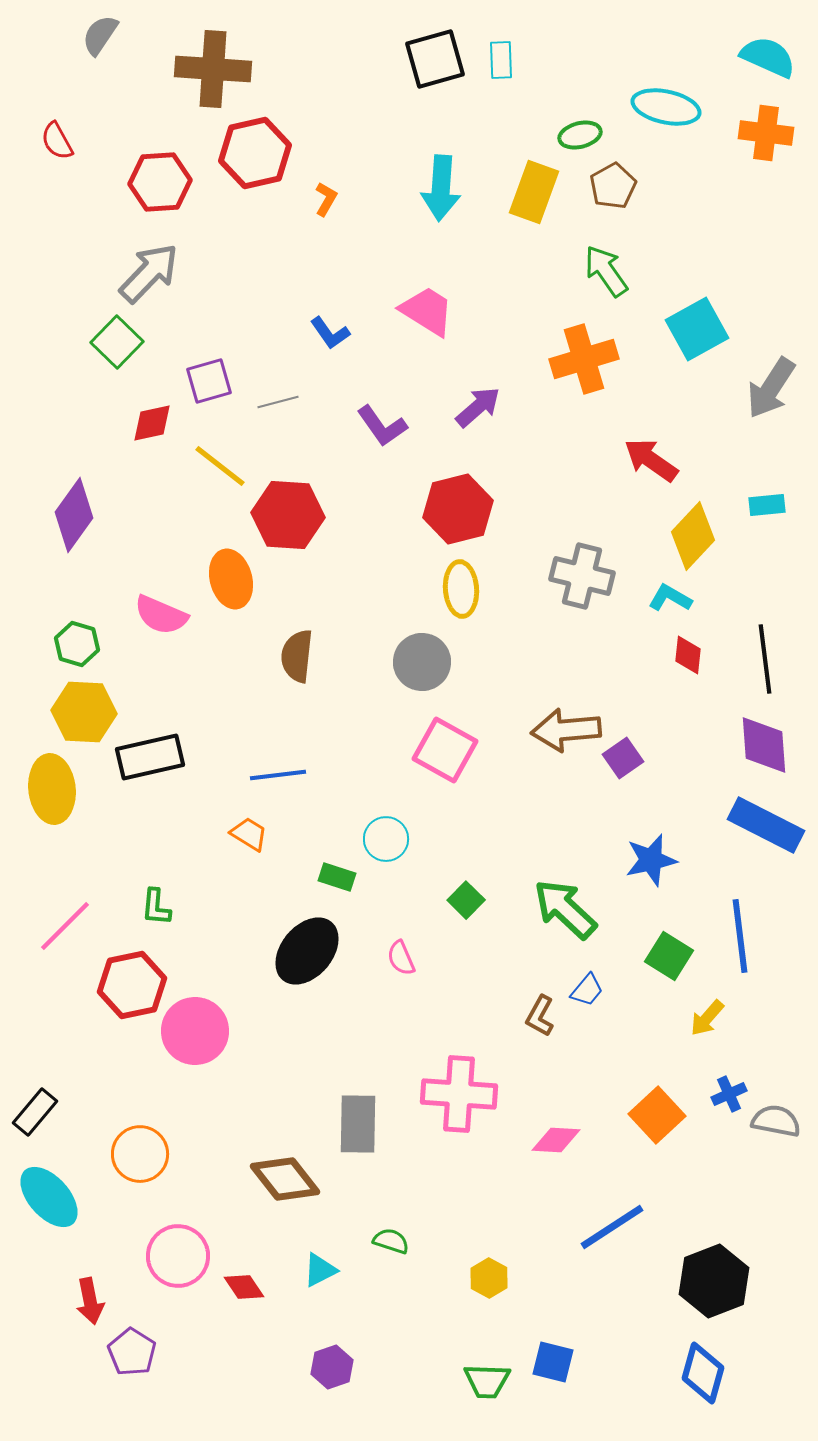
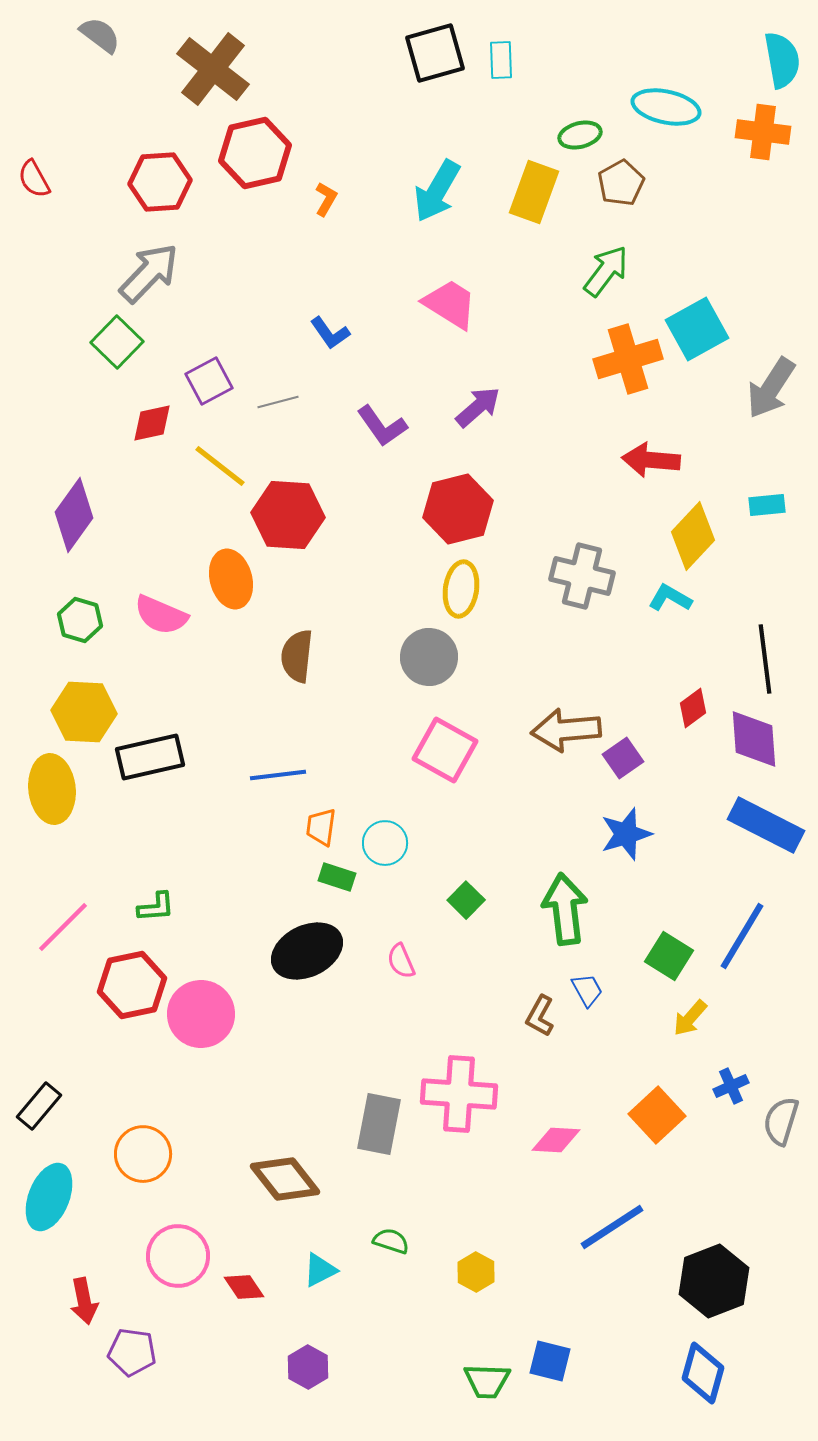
gray semicircle at (100, 35): rotated 93 degrees clockwise
cyan semicircle at (768, 57): moved 14 px right, 3 px down; rotated 56 degrees clockwise
black square at (435, 59): moved 6 px up
brown cross at (213, 69): rotated 34 degrees clockwise
orange cross at (766, 133): moved 3 px left, 1 px up
red semicircle at (57, 141): moved 23 px left, 38 px down
brown pentagon at (613, 186): moved 8 px right, 3 px up
cyan arrow at (441, 188): moved 4 px left, 3 px down; rotated 26 degrees clockwise
green arrow at (606, 271): rotated 72 degrees clockwise
pink trapezoid at (427, 311): moved 23 px right, 7 px up
orange cross at (584, 359): moved 44 px right
purple square at (209, 381): rotated 12 degrees counterclockwise
red arrow at (651, 460): rotated 30 degrees counterclockwise
yellow ellipse at (461, 589): rotated 12 degrees clockwise
green hexagon at (77, 644): moved 3 px right, 24 px up
red diamond at (688, 655): moved 5 px right, 53 px down; rotated 48 degrees clockwise
gray circle at (422, 662): moved 7 px right, 5 px up
purple diamond at (764, 745): moved 10 px left, 6 px up
orange trapezoid at (249, 834): moved 72 px right, 7 px up; rotated 114 degrees counterclockwise
cyan circle at (386, 839): moved 1 px left, 4 px down
blue star at (651, 860): moved 25 px left, 26 px up; rotated 4 degrees counterclockwise
green L-shape at (156, 907): rotated 99 degrees counterclockwise
green arrow at (565, 909): rotated 40 degrees clockwise
pink line at (65, 926): moved 2 px left, 1 px down
blue line at (740, 936): moved 2 px right; rotated 38 degrees clockwise
black ellipse at (307, 951): rotated 24 degrees clockwise
pink semicircle at (401, 958): moved 3 px down
blue trapezoid at (587, 990): rotated 69 degrees counterclockwise
yellow arrow at (707, 1018): moved 17 px left
pink circle at (195, 1031): moved 6 px right, 17 px up
blue cross at (729, 1094): moved 2 px right, 8 px up
black rectangle at (35, 1112): moved 4 px right, 6 px up
gray semicircle at (776, 1121): moved 5 px right; rotated 84 degrees counterclockwise
gray rectangle at (358, 1124): moved 21 px right; rotated 10 degrees clockwise
orange circle at (140, 1154): moved 3 px right
cyan ellipse at (49, 1197): rotated 64 degrees clockwise
yellow hexagon at (489, 1278): moved 13 px left, 6 px up
red arrow at (90, 1301): moved 6 px left
purple pentagon at (132, 1352): rotated 24 degrees counterclockwise
blue square at (553, 1362): moved 3 px left, 1 px up
purple hexagon at (332, 1367): moved 24 px left; rotated 12 degrees counterclockwise
